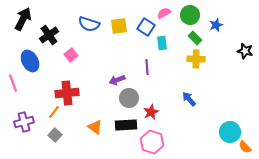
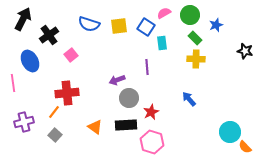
pink line: rotated 12 degrees clockwise
